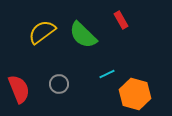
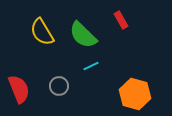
yellow semicircle: rotated 84 degrees counterclockwise
cyan line: moved 16 px left, 8 px up
gray circle: moved 2 px down
